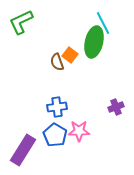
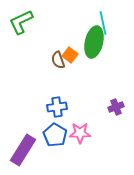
cyan line: rotated 15 degrees clockwise
brown semicircle: moved 1 px right, 2 px up
pink star: moved 1 px right, 2 px down
